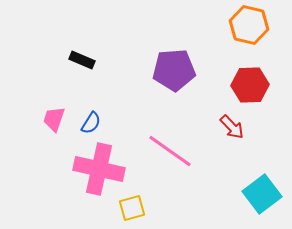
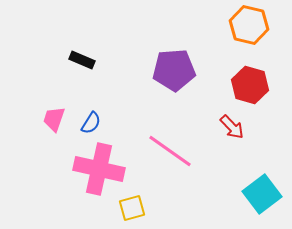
red hexagon: rotated 18 degrees clockwise
